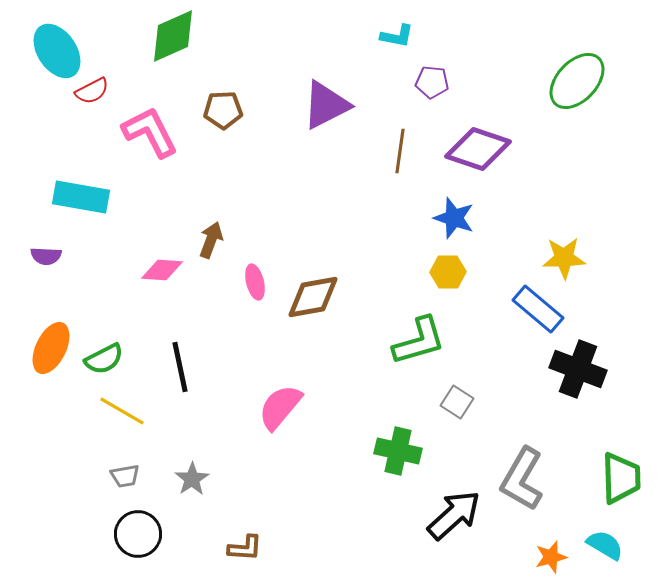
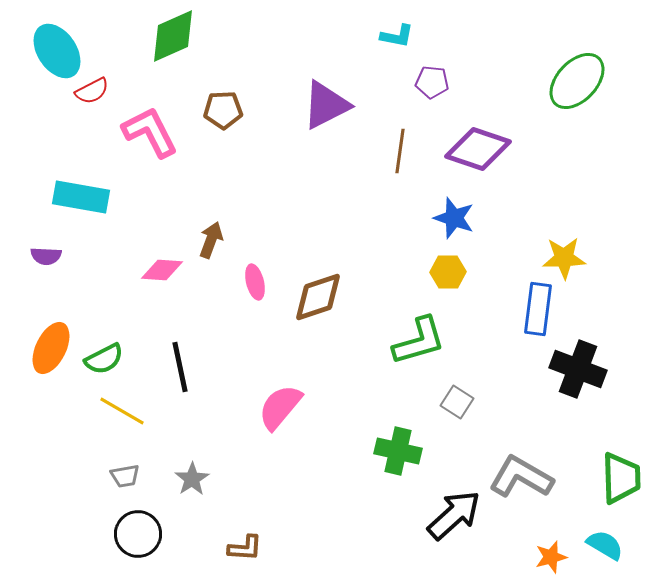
brown diamond: moved 5 px right; rotated 8 degrees counterclockwise
blue rectangle: rotated 57 degrees clockwise
gray L-shape: moved 1 px left, 2 px up; rotated 90 degrees clockwise
